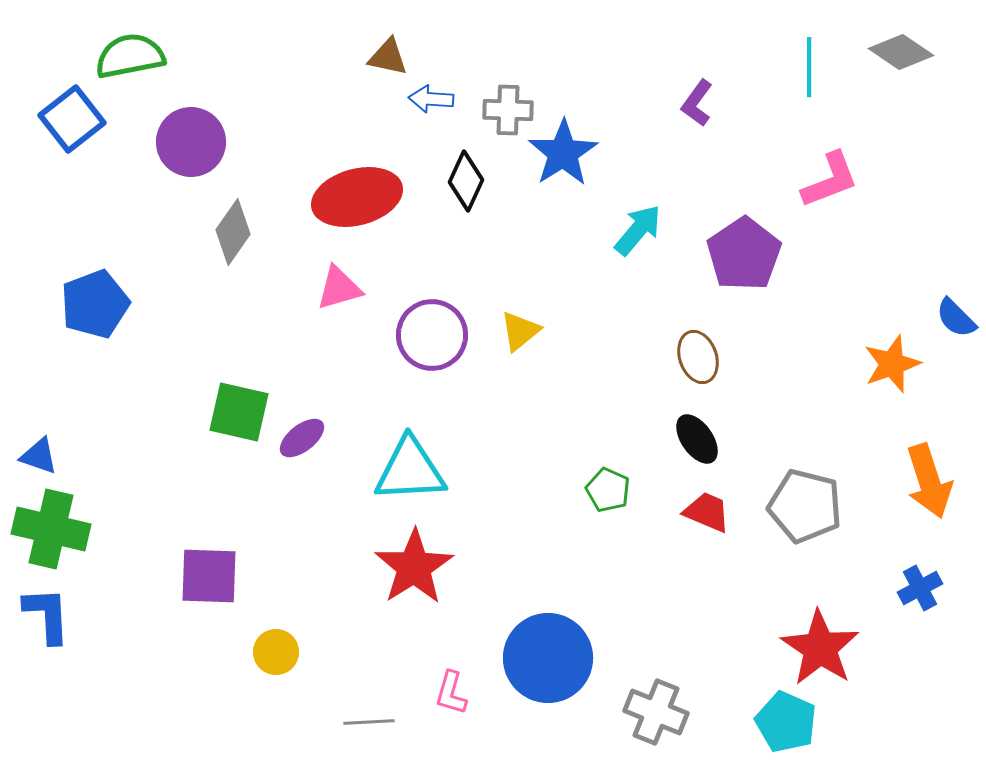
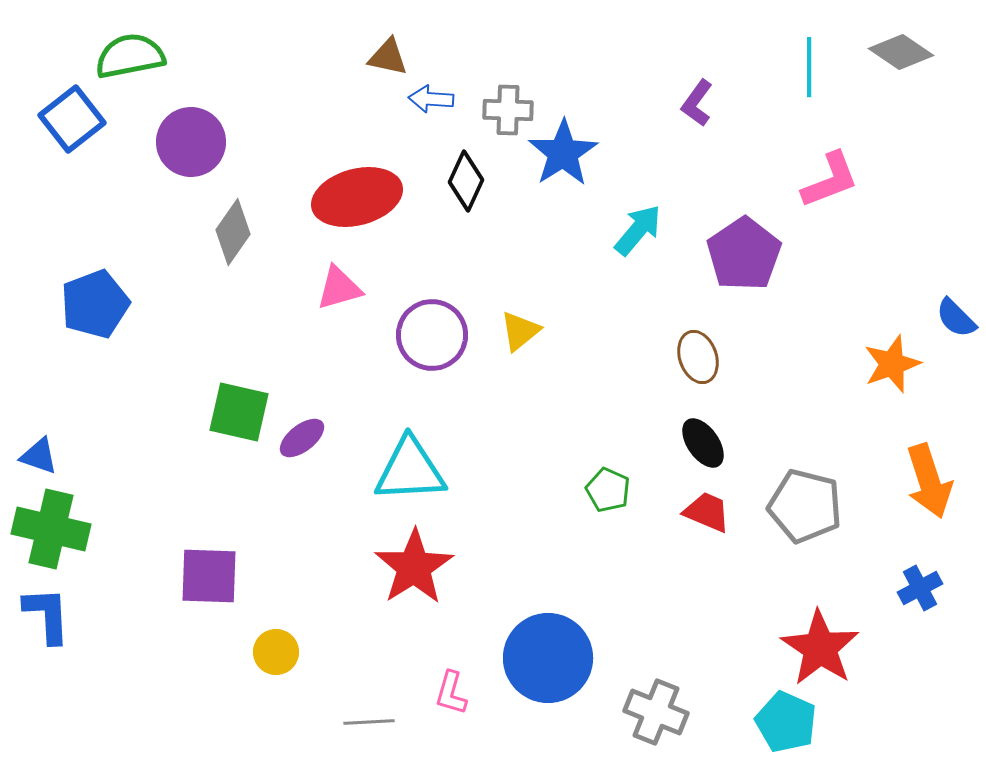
black ellipse at (697, 439): moved 6 px right, 4 px down
